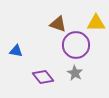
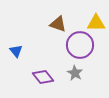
purple circle: moved 4 px right
blue triangle: rotated 40 degrees clockwise
